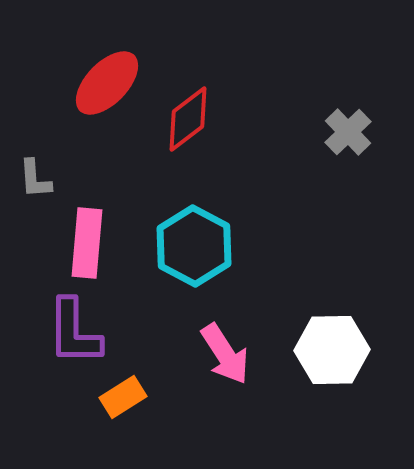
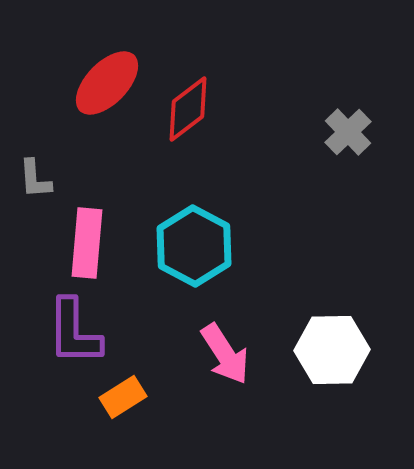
red diamond: moved 10 px up
